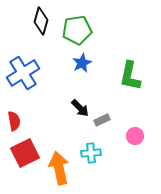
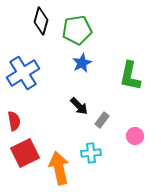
black arrow: moved 1 px left, 2 px up
gray rectangle: rotated 28 degrees counterclockwise
